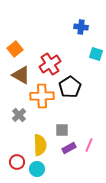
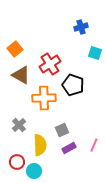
blue cross: rotated 24 degrees counterclockwise
cyan square: moved 1 px left, 1 px up
black pentagon: moved 3 px right, 2 px up; rotated 20 degrees counterclockwise
orange cross: moved 2 px right, 2 px down
gray cross: moved 10 px down
gray square: rotated 24 degrees counterclockwise
pink line: moved 5 px right
cyan circle: moved 3 px left, 2 px down
